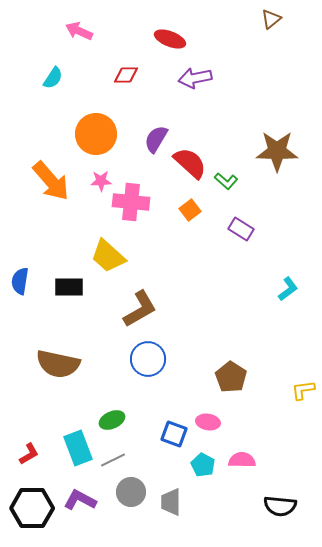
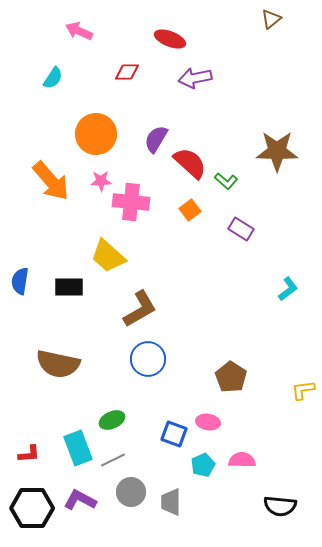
red diamond: moved 1 px right, 3 px up
red L-shape: rotated 25 degrees clockwise
cyan pentagon: rotated 20 degrees clockwise
